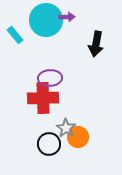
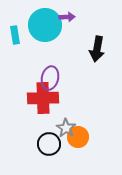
cyan circle: moved 1 px left, 5 px down
cyan rectangle: rotated 30 degrees clockwise
black arrow: moved 1 px right, 5 px down
purple ellipse: rotated 75 degrees counterclockwise
